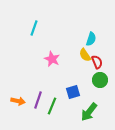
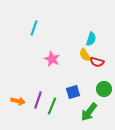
red semicircle: rotated 128 degrees clockwise
green circle: moved 4 px right, 9 px down
